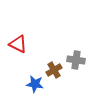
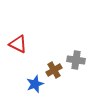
blue star: rotated 30 degrees counterclockwise
